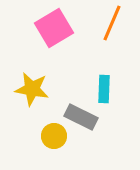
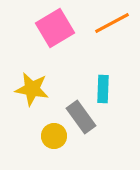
orange line: rotated 39 degrees clockwise
pink square: moved 1 px right
cyan rectangle: moved 1 px left
gray rectangle: rotated 28 degrees clockwise
